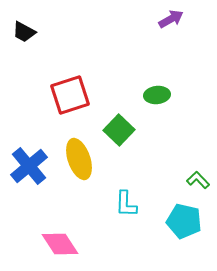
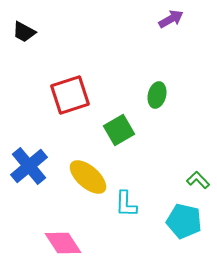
green ellipse: rotated 70 degrees counterclockwise
green square: rotated 16 degrees clockwise
yellow ellipse: moved 9 px right, 18 px down; rotated 30 degrees counterclockwise
pink diamond: moved 3 px right, 1 px up
